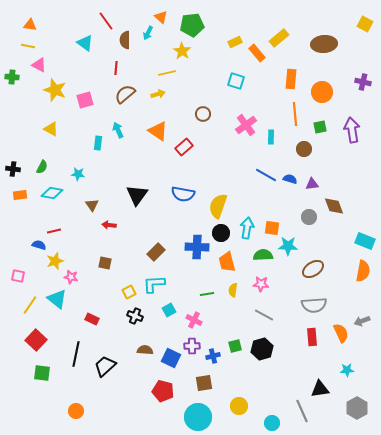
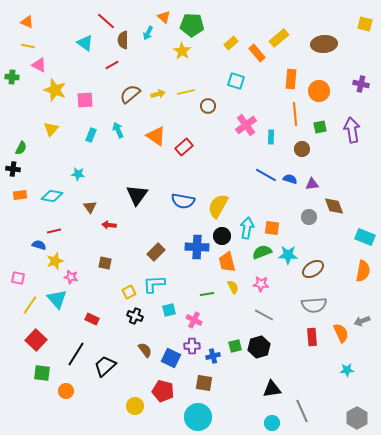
orange triangle at (161, 17): moved 3 px right
red line at (106, 21): rotated 12 degrees counterclockwise
yellow square at (365, 24): rotated 14 degrees counterclockwise
orange triangle at (30, 25): moved 3 px left, 3 px up; rotated 16 degrees clockwise
green pentagon at (192, 25): rotated 10 degrees clockwise
brown semicircle at (125, 40): moved 2 px left
yellow rectangle at (235, 42): moved 4 px left, 1 px down; rotated 16 degrees counterclockwise
red line at (116, 68): moved 4 px left, 3 px up; rotated 56 degrees clockwise
yellow line at (167, 73): moved 19 px right, 19 px down
purple cross at (363, 82): moved 2 px left, 2 px down
orange circle at (322, 92): moved 3 px left, 1 px up
brown semicircle at (125, 94): moved 5 px right
pink square at (85, 100): rotated 12 degrees clockwise
brown circle at (203, 114): moved 5 px right, 8 px up
yellow triangle at (51, 129): rotated 42 degrees clockwise
orange triangle at (158, 131): moved 2 px left, 5 px down
cyan rectangle at (98, 143): moved 7 px left, 8 px up; rotated 16 degrees clockwise
brown circle at (304, 149): moved 2 px left
green semicircle at (42, 167): moved 21 px left, 19 px up
cyan diamond at (52, 193): moved 3 px down
blue semicircle at (183, 194): moved 7 px down
brown triangle at (92, 205): moved 2 px left, 2 px down
yellow semicircle at (218, 206): rotated 10 degrees clockwise
black circle at (221, 233): moved 1 px right, 3 px down
cyan rectangle at (365, 241): moved 4 px up
cyan star at (288, 246): moved 9 px down
green semicircle at (263, 255): moved 1 px left, 3 px up; rotated 18 degrees counterclockwise
pink square at (18, 276): moved 2 px down
yellow semicircle at (233, 290): moved 3 px up; rotated 144 degrees clockwise
cyan triangle at (57, 299): rotated 10 degrees clockwise
cyan square at (169, 310): rotated 16 degrees clockwise
black hexagon at (262, 349): moved 3 px left, 2 px up
brown semicircle at (145, 350): rotated 49 degrees clockwise
black line at (76, 354): rotated 20 degrees clockwise
brown square at (204, 383): rotated 18 degrees clockwise
black triangle at (320, 389): moved 48 px left
yellow circle at (239, 406): moved 104 px left
gray hexagon at (357, 408): moved 10 px down
orange circle at (76, 411): moved 10 px left, 20 px up
